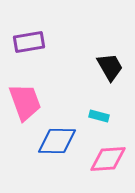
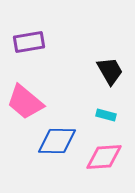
black trapezoid: moved 4 px down
pink trapezoid: rotated 150 degrees clockwise
cyan rectangle: moved 7 px right, 1 px up
pink diamond: moved 4 px left, 2 px up
